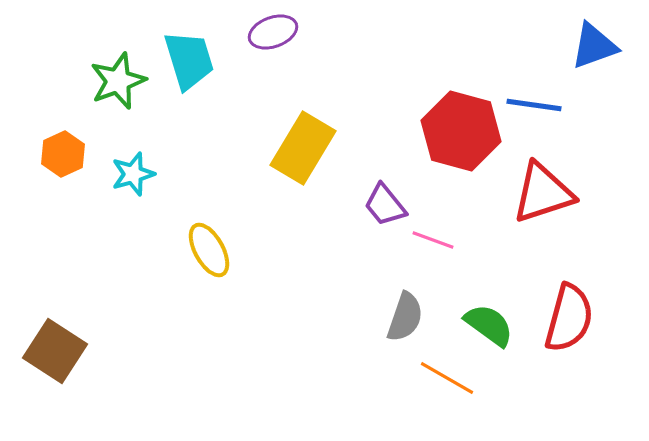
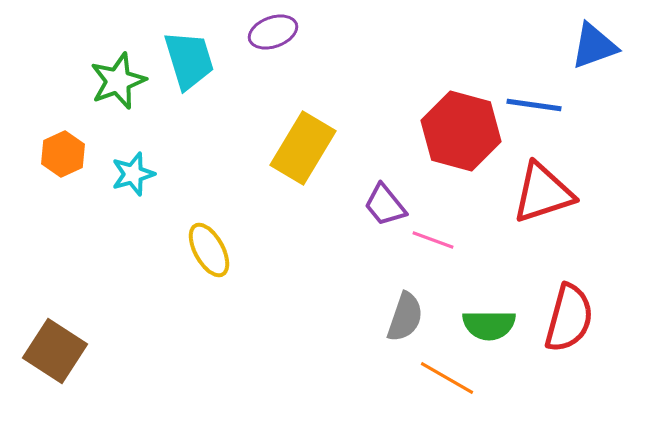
green semicircle: rotated 144 degrees clockwise
